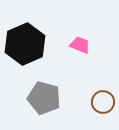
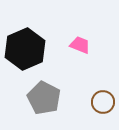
black hexagon: moved 5 px down
gray pentagon: rotated 12 degrees clockwise
